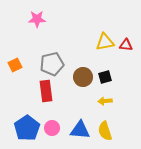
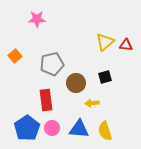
yellow triangle: rotated 30 degrees counterclockwise
orange square: moved 9 px up; rotated 16 degrees counterclockwise
brown circle: moved 7 px left, 6 px down
red rectangle: moved 9 px down
yellow arrow: moved 13 px left, 2 px down
blue triangle: moved 1 px left, 1 px up
